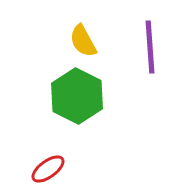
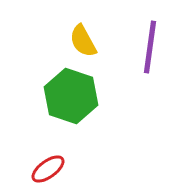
purple line: rotated 12 degrees clockwise
green hexagon: moved 6 px left; rotated 8 degrees counterclockwise
